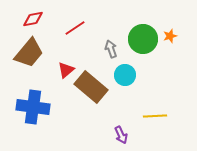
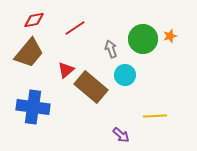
red diamond: moved 1 px right, 1 px down
purple arrow: rotated 24 degrees counterclockwise
